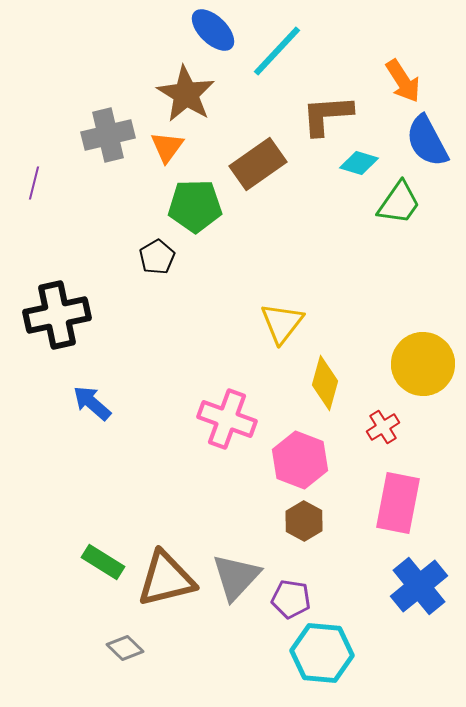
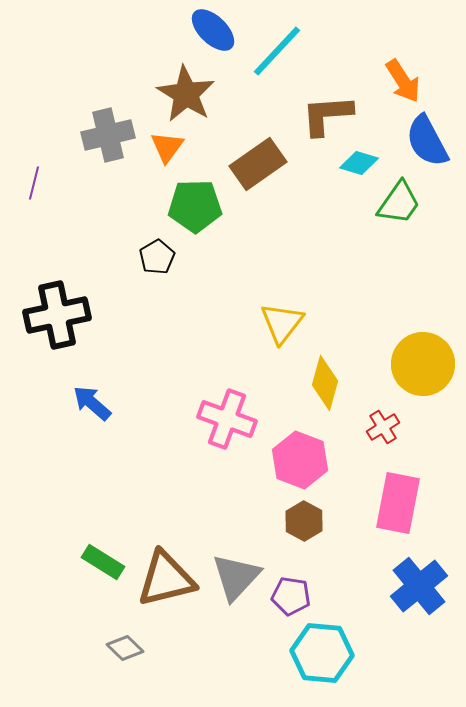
purple pentagon: moved 3 px up
